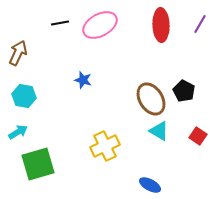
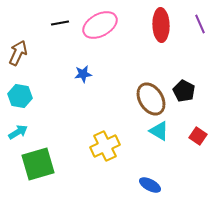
purple line: rotated 54 degrees counterclockwise
blue star: moved 6 px up; rotated 24 degrees counterclockwise
cyan hexagon: moved 4 px left
